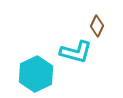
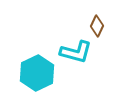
cyan hexagon: moved 1 px right, 1 px up
